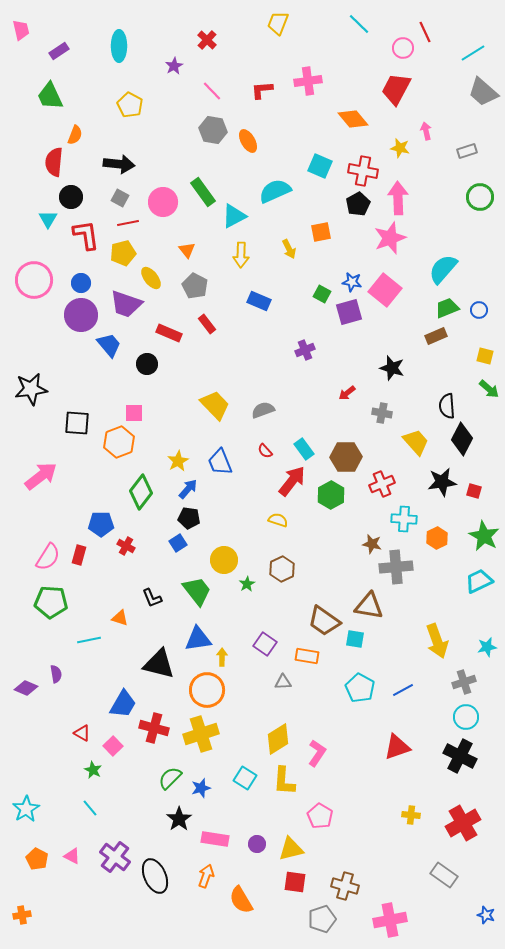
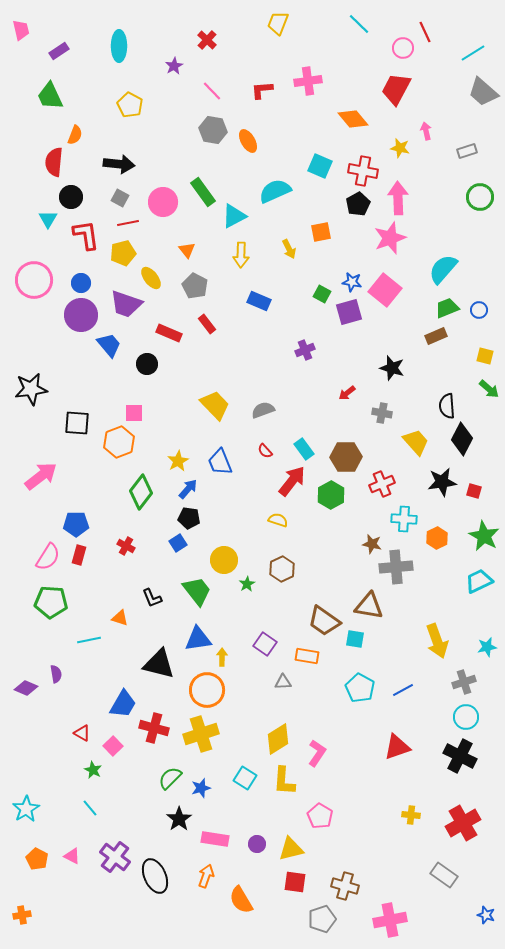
blue pentagon at (101, 524): moved 25 px left
